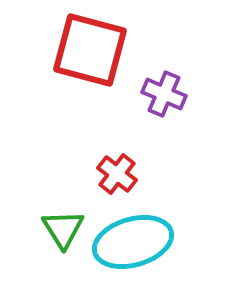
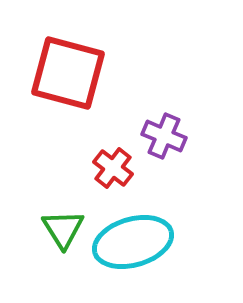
red square: moved 22 px left, 23 px down
purple cross: moved 42 px down
red cross: moved 4 px left, 6 px up
